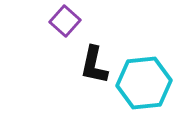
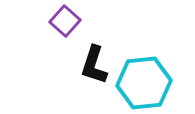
black L-shape: rotated 6 degrees clockwise
